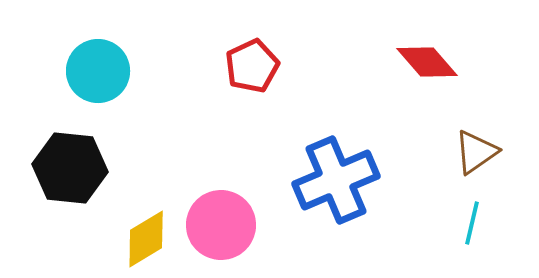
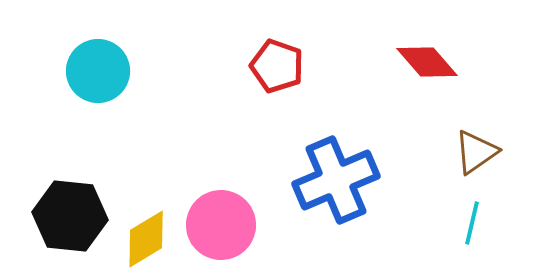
red pentagon: moved 25 px right; rotated 28 degrees counterclockwise
black hexagon: moved 48 px down
